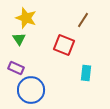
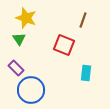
brown line: rotated 14 degrees counterclockwise
purple rectangle: rotated 21 degrees clockwise
